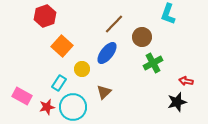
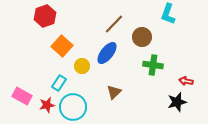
green cross: moved 2 px down; rotated 36 degrees clockwise
yellow circle: moved 3 px up
brown triangle: moved 10 px right
red star: moved 2 px up
